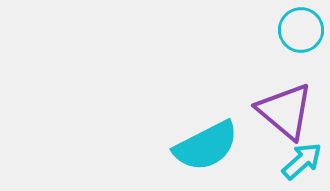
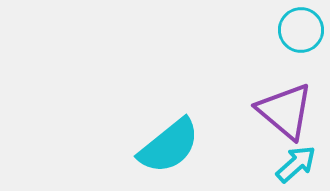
cyan semicircle: moved 37 px left; rotated 12 degrees counterclockwise
cyan arrow: moved 6 px left, 3 px down
